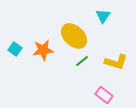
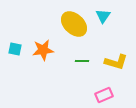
yellow ellipse: moved 12 px up
cyan square: rotated 24 degrees counterclockwise
green line: rotated 40 degrees clockwise
pink rectangle: rotated 60 degrees counterclockwise
